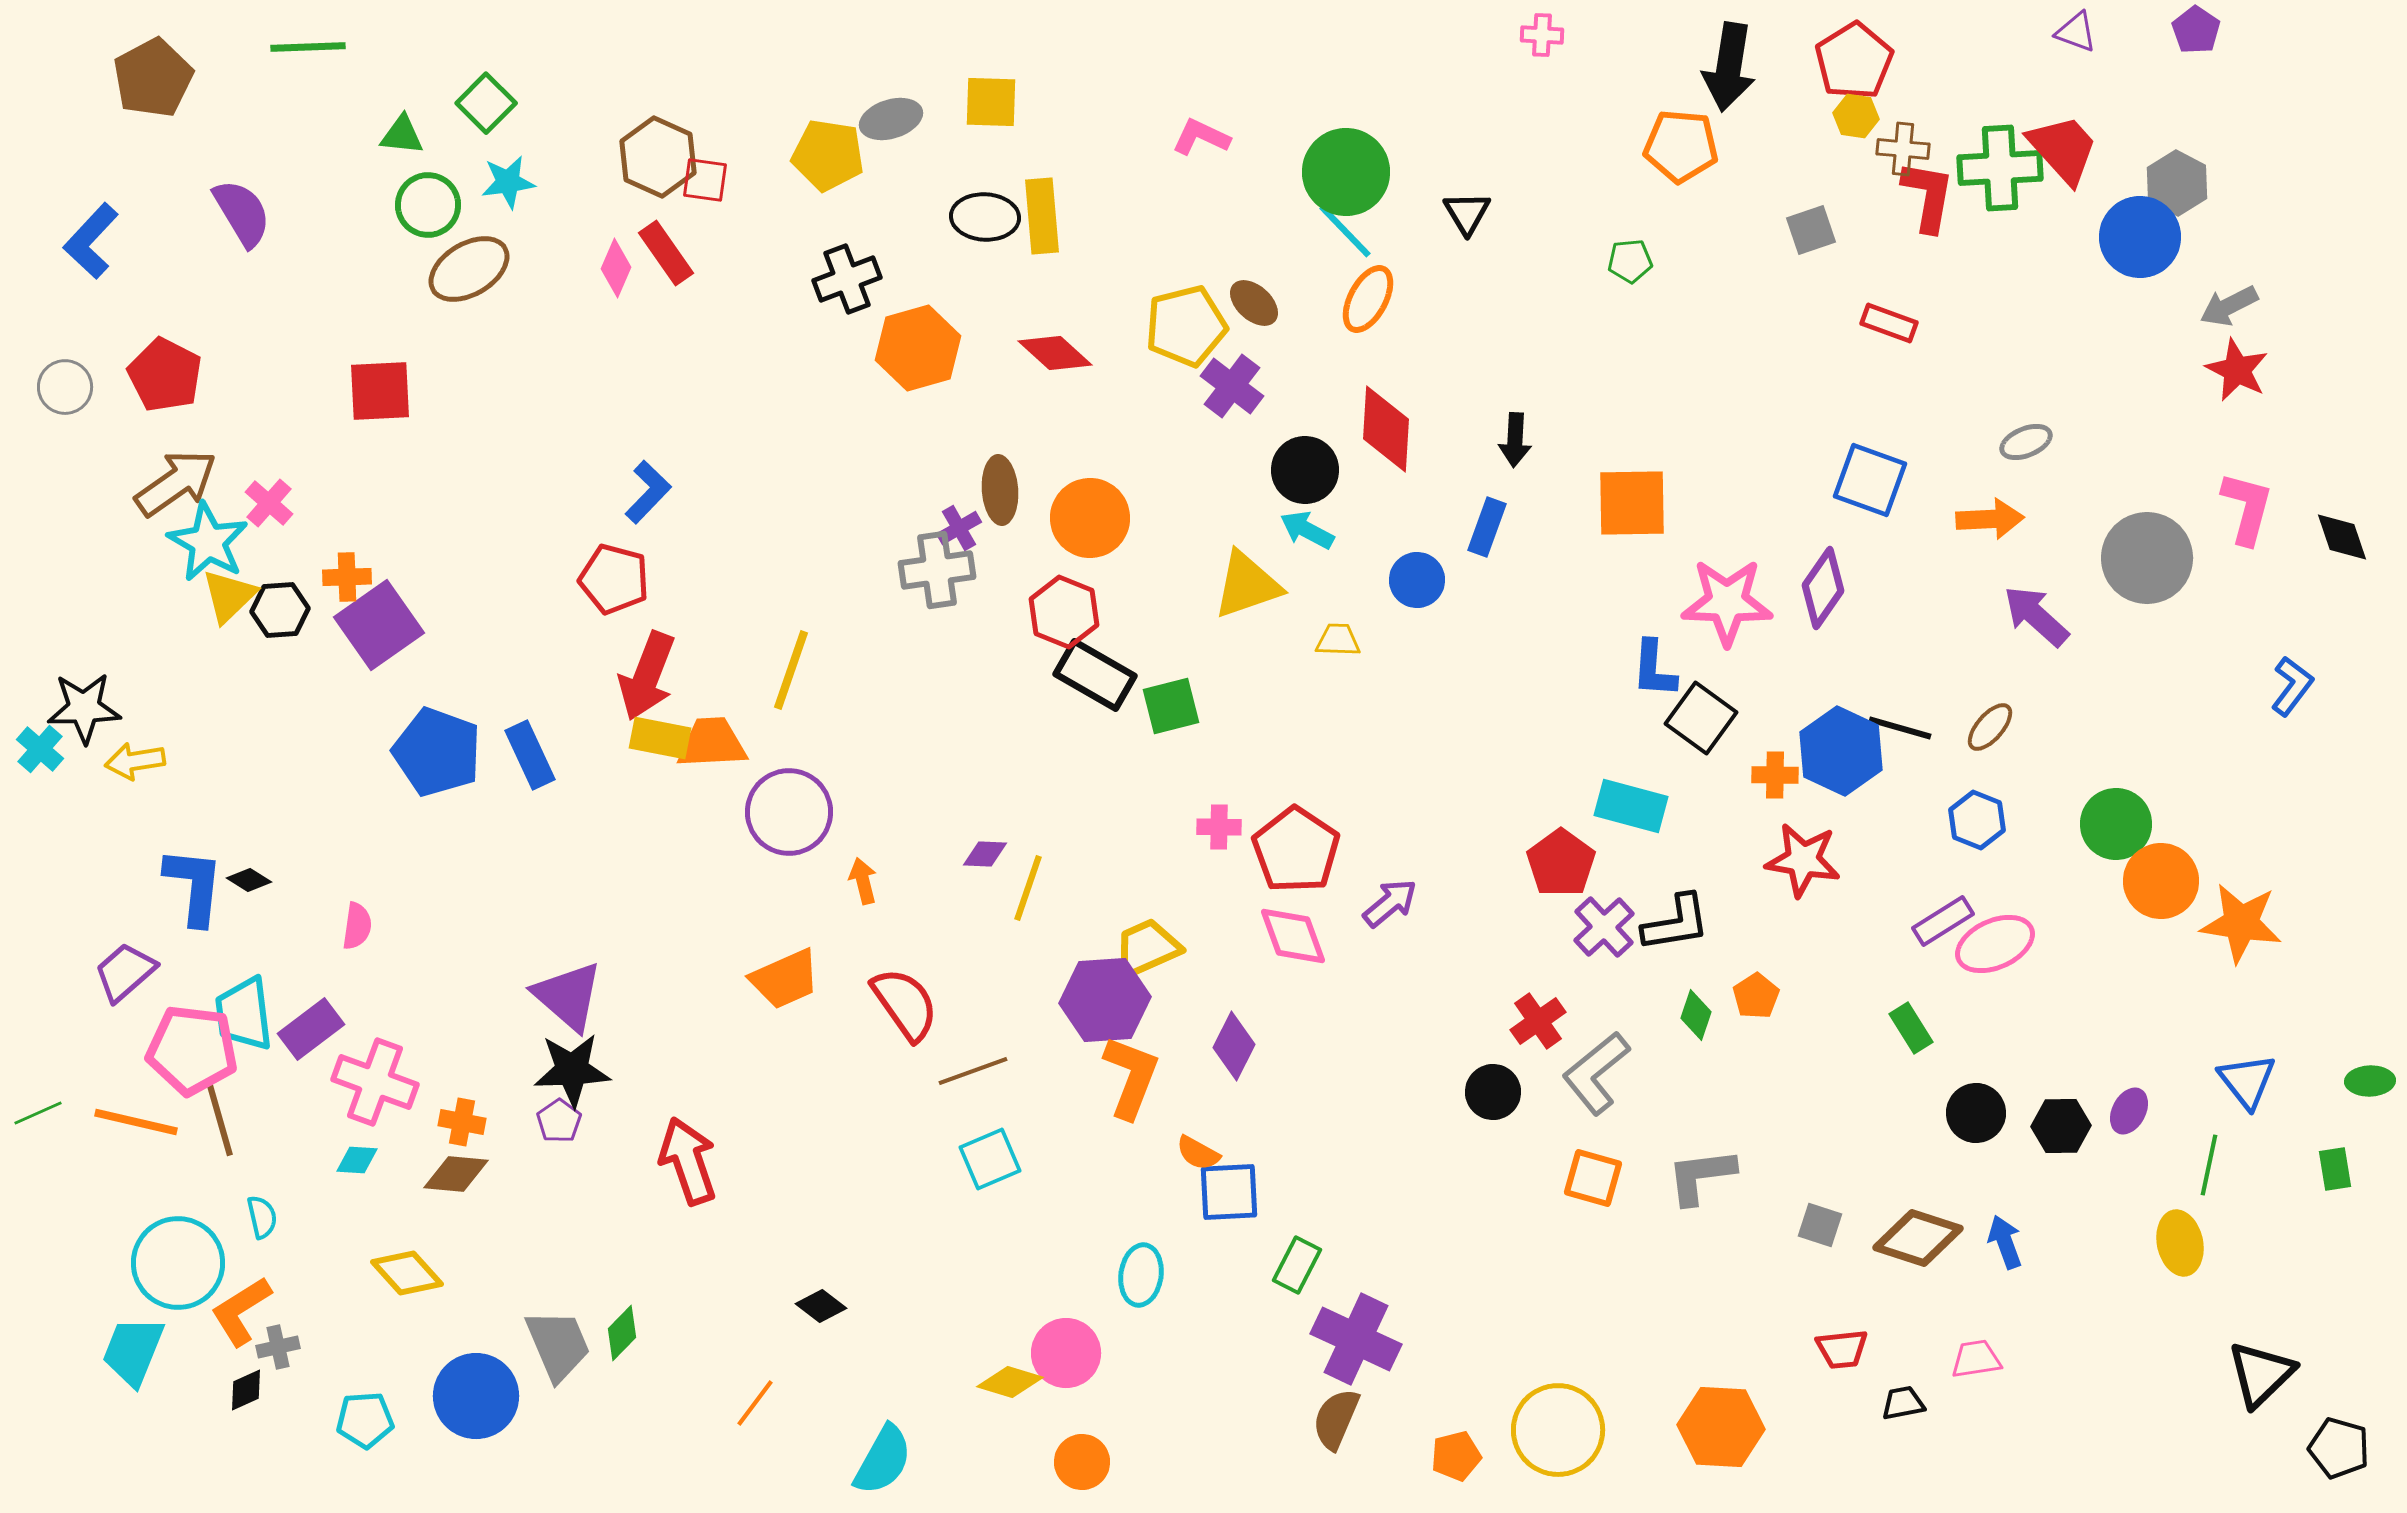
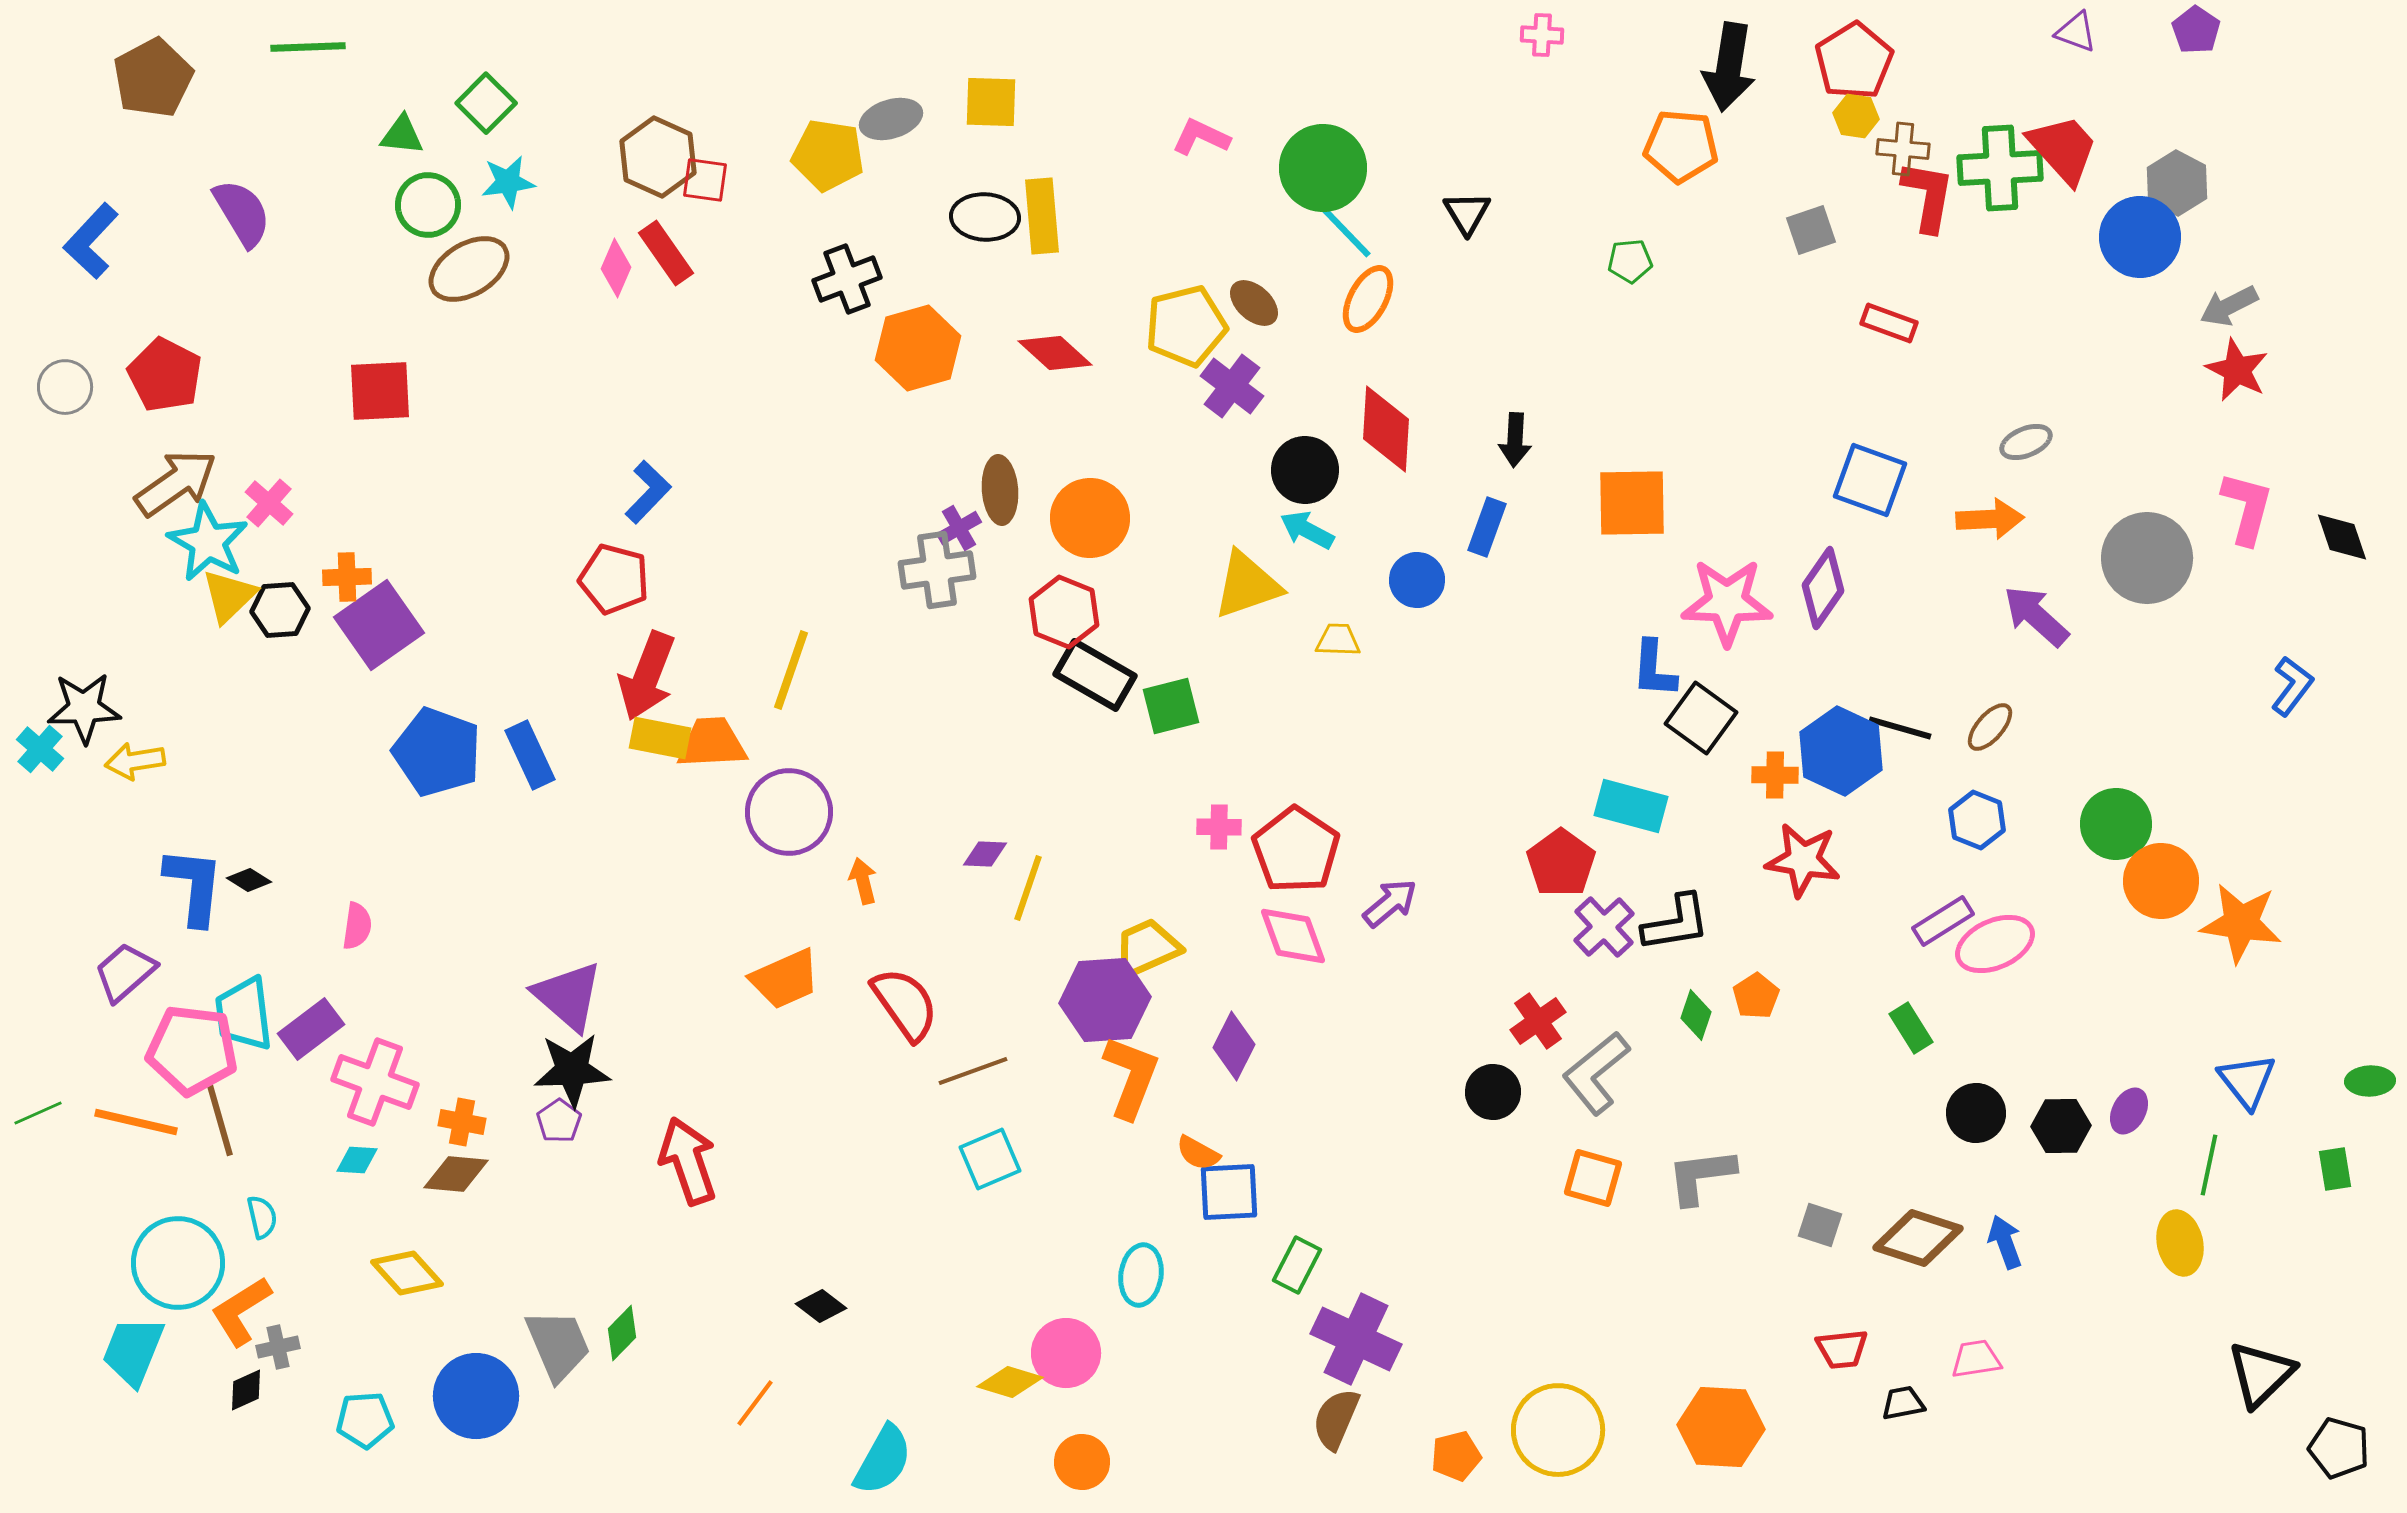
green circle at (1346, 172): moved 23 px left, 4 px up
